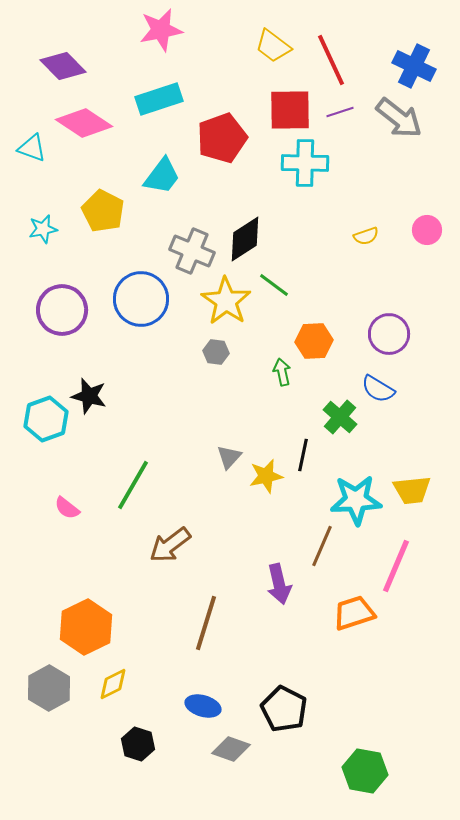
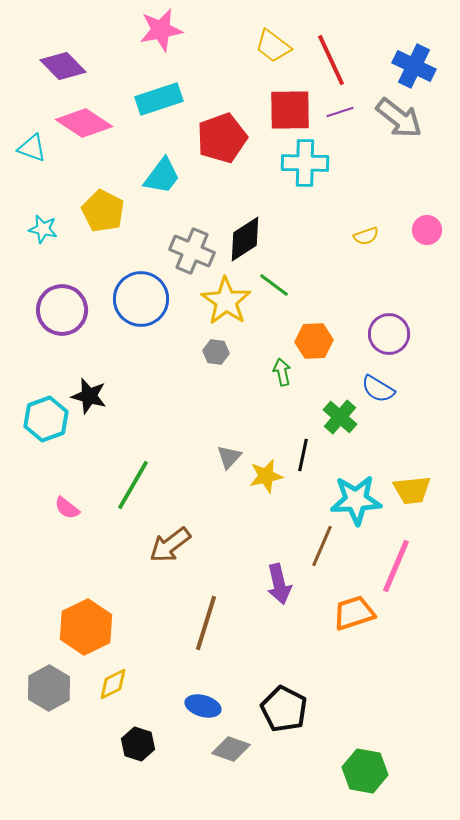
cyan star at (43, 229): rotated 24 degrees clockwise
